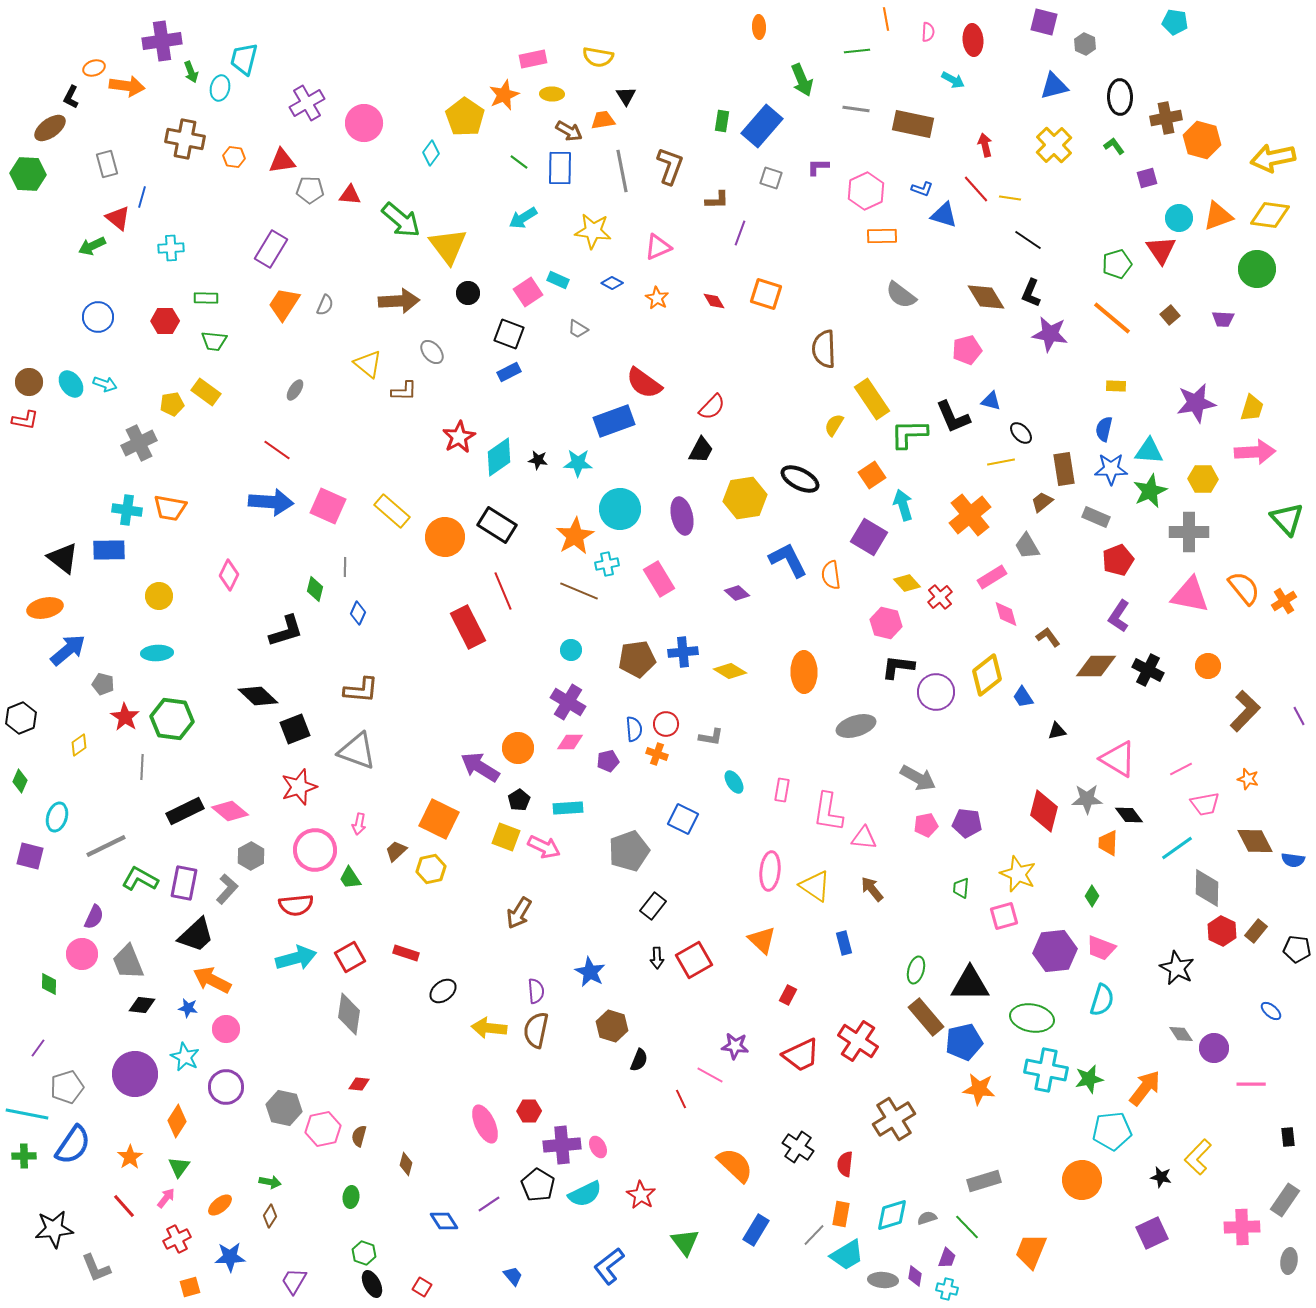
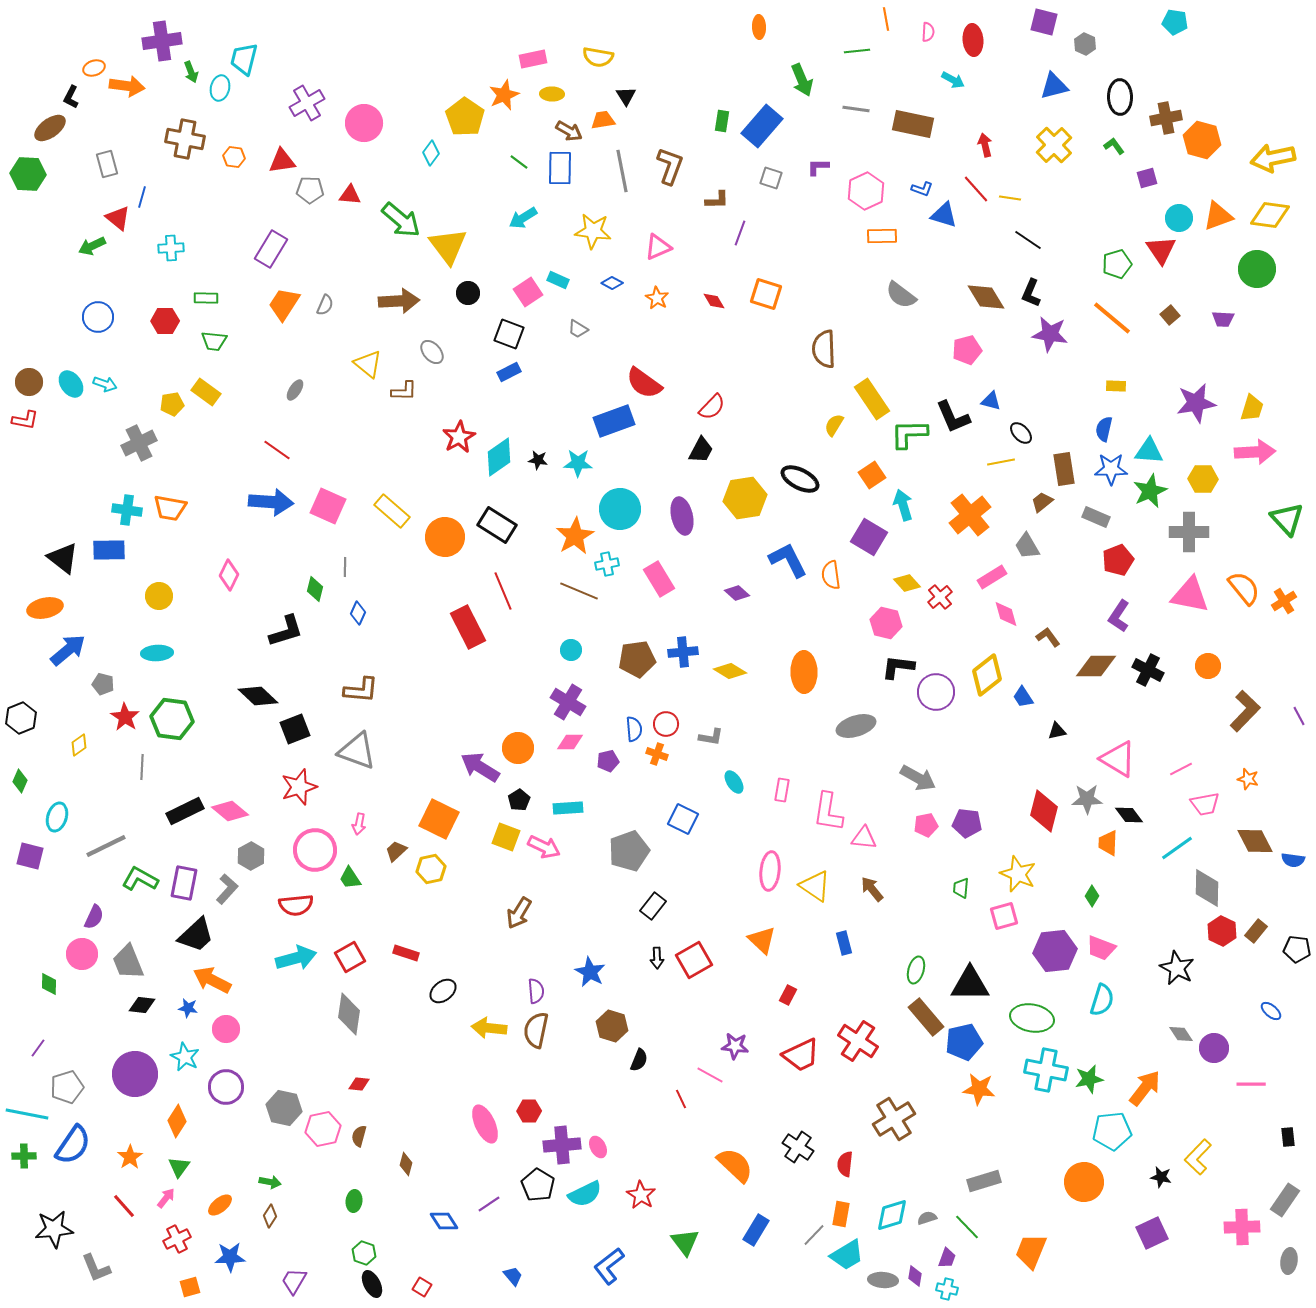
orange circle at (1082, 1180): moved 2 px right, 2 px down
green ellipse at (351, 1197): moved 3 px right, 4 px down
